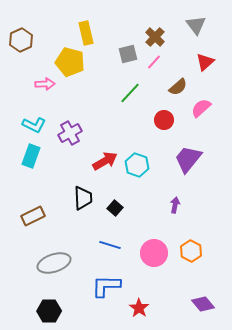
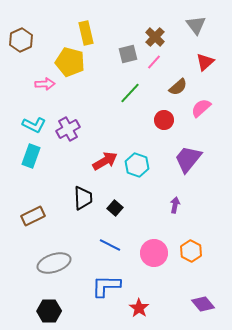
purple cross: moved 2 px left, 4 px up
blue line: rotated 10 degrees clockwise
